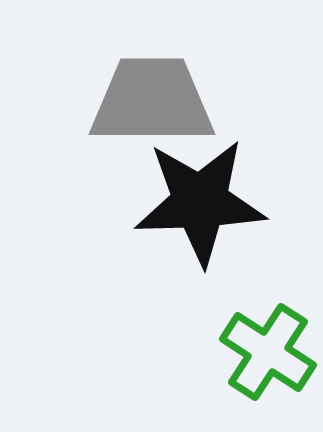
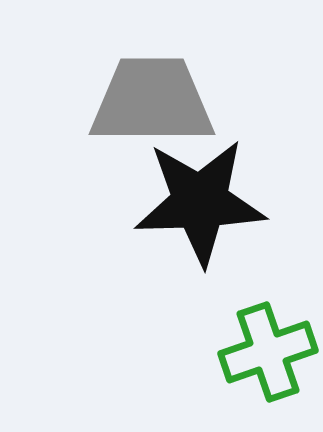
green cross: rotated 38 degrees clockwise
